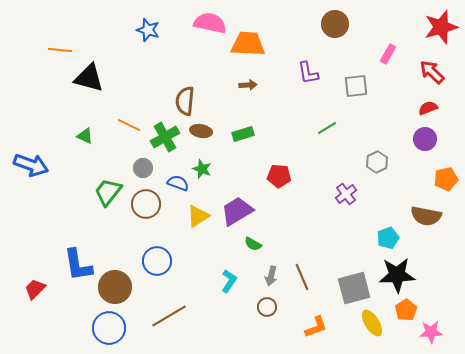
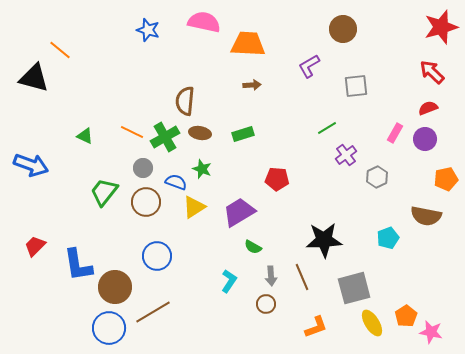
pink semicircle at (210, 23): moved 6 px left, 1 px up
brown circle at (335, 24): moved 8 px right, 5 px down
orange line at (60, 50): rotated 35 degrees clockwise
pink rectangle at (388, 54): moved 7 px right, 79 px down
purple L-shape at (308, 73): moved 1 px right, 7 px up; rotated 70 degrees clockwise
black triangle at (89, 78): moved 55 px left
brown arrow at (248, 85): moved 4 px right
orange line at (129, 125): moved 3 px right, 7 px down
brown ellipse at (201, 131): moved 1 px left, 2 px down
gray hexagon at (377, 162): moved 15 px down
red pentagon at (279, 176): moved 2 px left, 3 px down
blue semicircle at (178, 183): moved 2 px left, 1 px up
green trapezoid at (108, 192): moved 4 px left
purple cross at (346, 194): moved 39 px up
brown circle at (146, 204): moved 2 px up
purple trapezoid at (237, 211): moved 2 px right, 1 px down
yellow triangle at (198, 216): moved 4 px left, 9 px up
green semicircle at (253, 244): moved 3 px down
blue circle at (157, 261): moved 5 px up
black star at (397, 275): moved 73 px left, 35 px up
gray arrow at (271, 276): rotated 18 degrees counterclockwise
red trapezoid at (35, 289): moved 43 px up
brown circle at (267, 307): moved 1 px left, 3 px up
orange pentagon at (406, 310): moved 6 px down
brown line at (169, 316): moved 16 px left, 4 px up
pink star at (431, 332): rotated 15 degrees clockwise
